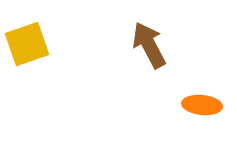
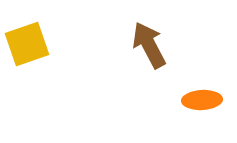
orange ellipse: moved 5 px up; rotated 9 degrees counterclockwise
